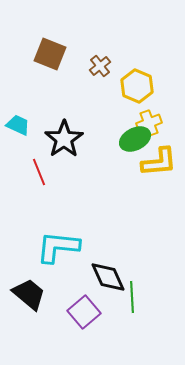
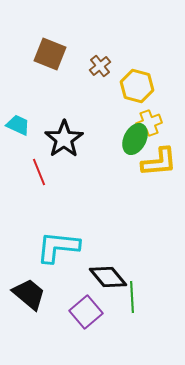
yellow hexagon: rotated 8 degrees counterclockwise
green ellipse: rotated 36 degrees counterclockwise
black diamond: rotated 15 degrees counterclockwise
purple square: moved 2 px right
